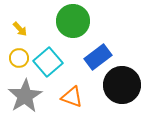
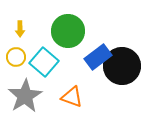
green circle: moved 5 px left, 10 px down
yellow arrow: rotated 42 degrees clockwise
yellow circle: moved 3 px left, 1 px up
cyan square: moved 4 px left; rotated 8 degrees counterclockwise
black circle: moved 19 px up
